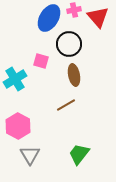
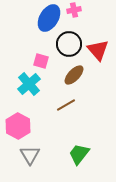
red triangle: moved 33 px down
brown ellipse: rotated 55 degrees clockwise
cyan cross: moved 14 px right, 5 px down; rotated 10 degrees counterclockwise
